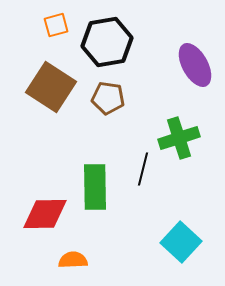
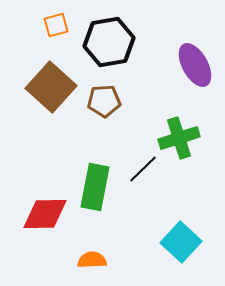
black hexagon: moved 2 px right
brown square: rotated 9 degrees clockwise
brown pentagon: moved 4 px left, 3 px down; rotated 12 degrees counterclockwise
black line: rotated 32 degrees clockwise
green rectangle: rotated 12 degrees clockwise
orange semicircle: moved 19 px right
